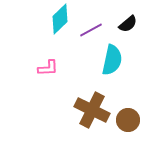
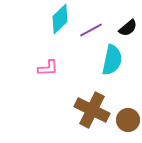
black semicircle: moved 4 px down
